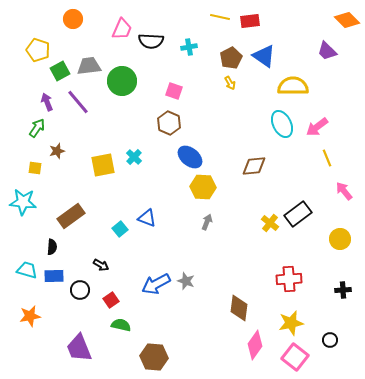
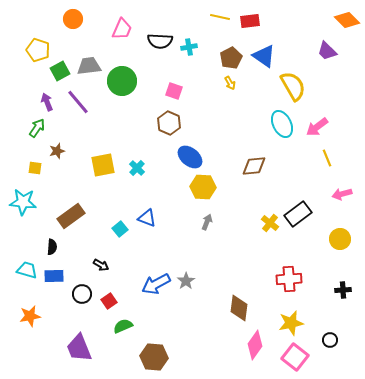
black semicircle at (151, 41): moved 9 px right
yellow semicircle at (293, 86): rotated 60 degrees clockwise
cyan cross at (134, 157): moved 3 px right, 11 px down
pink arrow at (344, 191): moved 2 px left, 3 px down; rotated 66 degrees counterclockwise
gray star at (186, 281): rotated 18 degrees clockwise
black circle at (80, 290): moved 2 px right, 4 px down
red square at (111, 300): moved 2 px left, 1 px down
green semicircle at (121, 325): moved 2 px right, 1 px down; rotated 36 degrees counterclockwise
